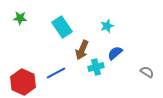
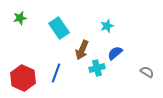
green star: rotated 16 degrees counterclockwise
cyan rectangle: moved 3 px left, 1 px down
cyan cross: moved 1 px right, 1 px down
blue line: rotated 42 degrees counterclockwise
red hexagon: moved 4 px up
